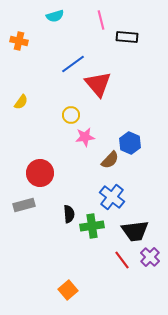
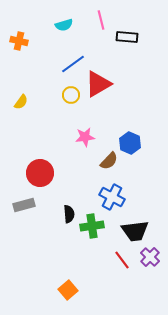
cyan semicircle: moved 9 px right, 9 px down
red triangle: rotated 40 degrees clockwise
yellow circle: moved 20 px up
brown semicircle: moved 1 px left, 1 px down
blue cross: rotated 10 degrees counterclockwise
